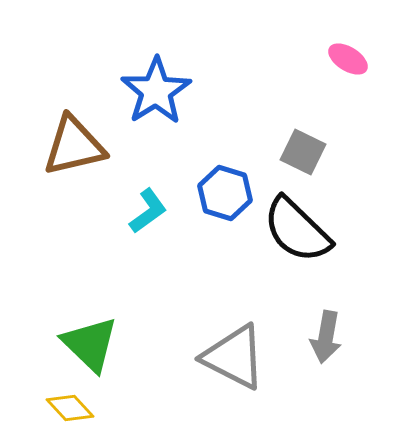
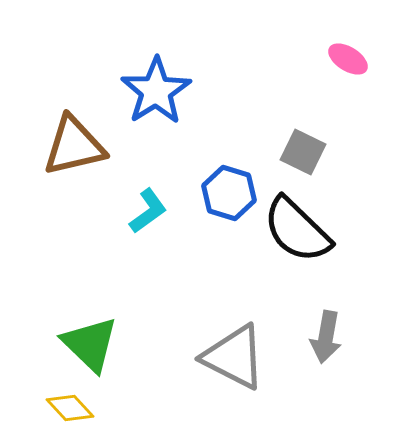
blue hexagon: moved 4 px right
